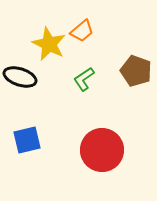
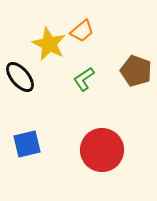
black ellipse: rotated 32 degrees clockwise
blue square: moved 4 px down
